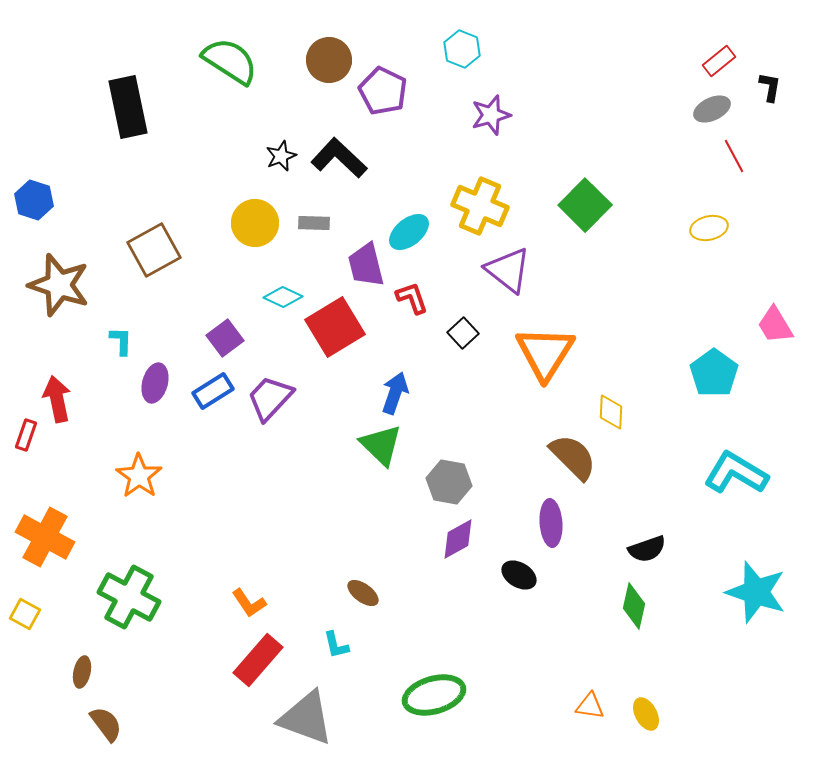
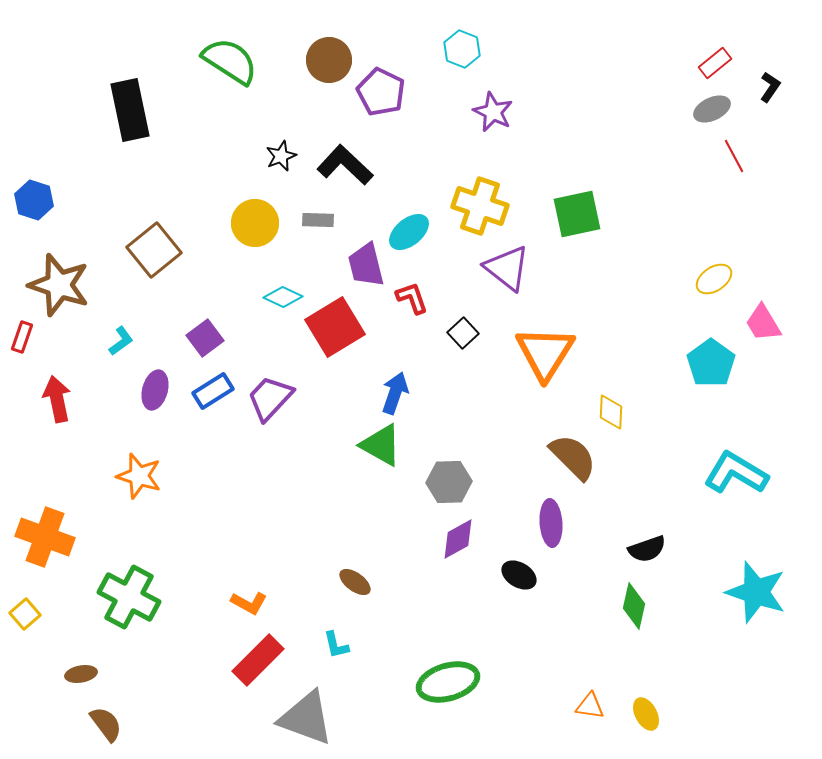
red rectangle at (719, 61): moved 4 px left, 2 px down
black L-shape at (770, 87): rotated 24 degrees clockwise
purple pentagon at (383, 91): moved 2 px left, 1 px down
black rectangle at (128, 107): moved 2 px right, 3 px down
purple star at (491, 115): moved 2 px right, 3 px up; rotated 30 degrees counterclockwise
black L-shape at (339, 158): moved 6 px right, 7 px down
green square at (585, 205): moved 8 px left, 9 px down; rotated 33 degrees clockwise
yellow cross at (480, 206): rotated 4 degrees counterclockwise
gray rectangle at (314, 223): moved 4 px right, 3 px up
yellow ellipse at (709, 228): moved 5 px right, 51 px down; rotated 21 degrees counterclockwise
brown square at (154, 250): rotated 10 degrees counterclockwise
purple triangle at (508, 270): moved 1 px left, 2 px up
pink trapezoid at (775, 325): moved 12 px left, 2 px up
purple square at (225, 338): moved 20 px left
cyan L-shape at (121, 341): rotated 52 degrees clockwise
cyan pentagon at (714, 373): moved 3 px left, 10 px up
purple ellipse at (155, 383): moved 7 px down
red rectangle at (26, 435): moved 4 px left, 98 px up
green triangle at (381, 445): rotated 15 degrees counterclockwise
orange star at (139, 476): rotated 18 degrees counterclockwise
gray hexagon at (449, 482): rotated 12 degrees counterclockwise
orange cross at (45, 537): rotated 8 degrees counterclockwise
brown ellipse at (363, 593): moved 8 px left, 11 px up
orange L-shape at (249, 603): rotated 27 degrees counterclockwise
yellow square at (25, 614): rotated 20 degrees clockwise
red rectangle at (258, 660): rotated 4 degrees clockwise
brown ellipse at (82, 672): moved 1 px left, 2 px down; rotated 68 degrees clockwise
green ellipse at (434, 695): moved 14 px right, 13 px up
